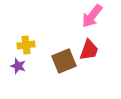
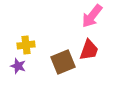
brown square: moved 1 px left, 1 px down
